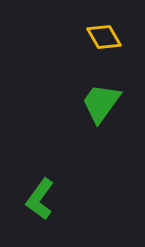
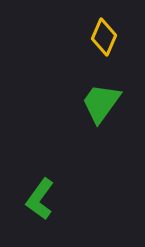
yellow diamond: rotated 54 degrees clockwise
